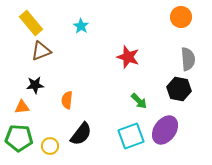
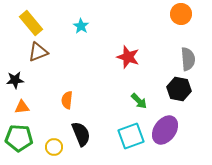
orange circle: moved 3 px up
brown triangle: moved 3 px left, 1 px down
black star: moved 20 px left, 5 px up
black semicircle: rotated 60 degrees counterclockwise
yellow circle: moved 4 px right, 1 px down
